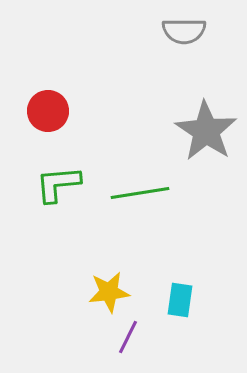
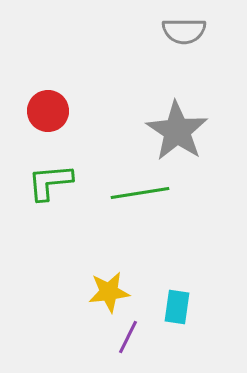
gray star: moved 29 px left
green L-shape: moved 8 px left, 2 px up
cyan rectangle: moved 3 px left, 7 px down
